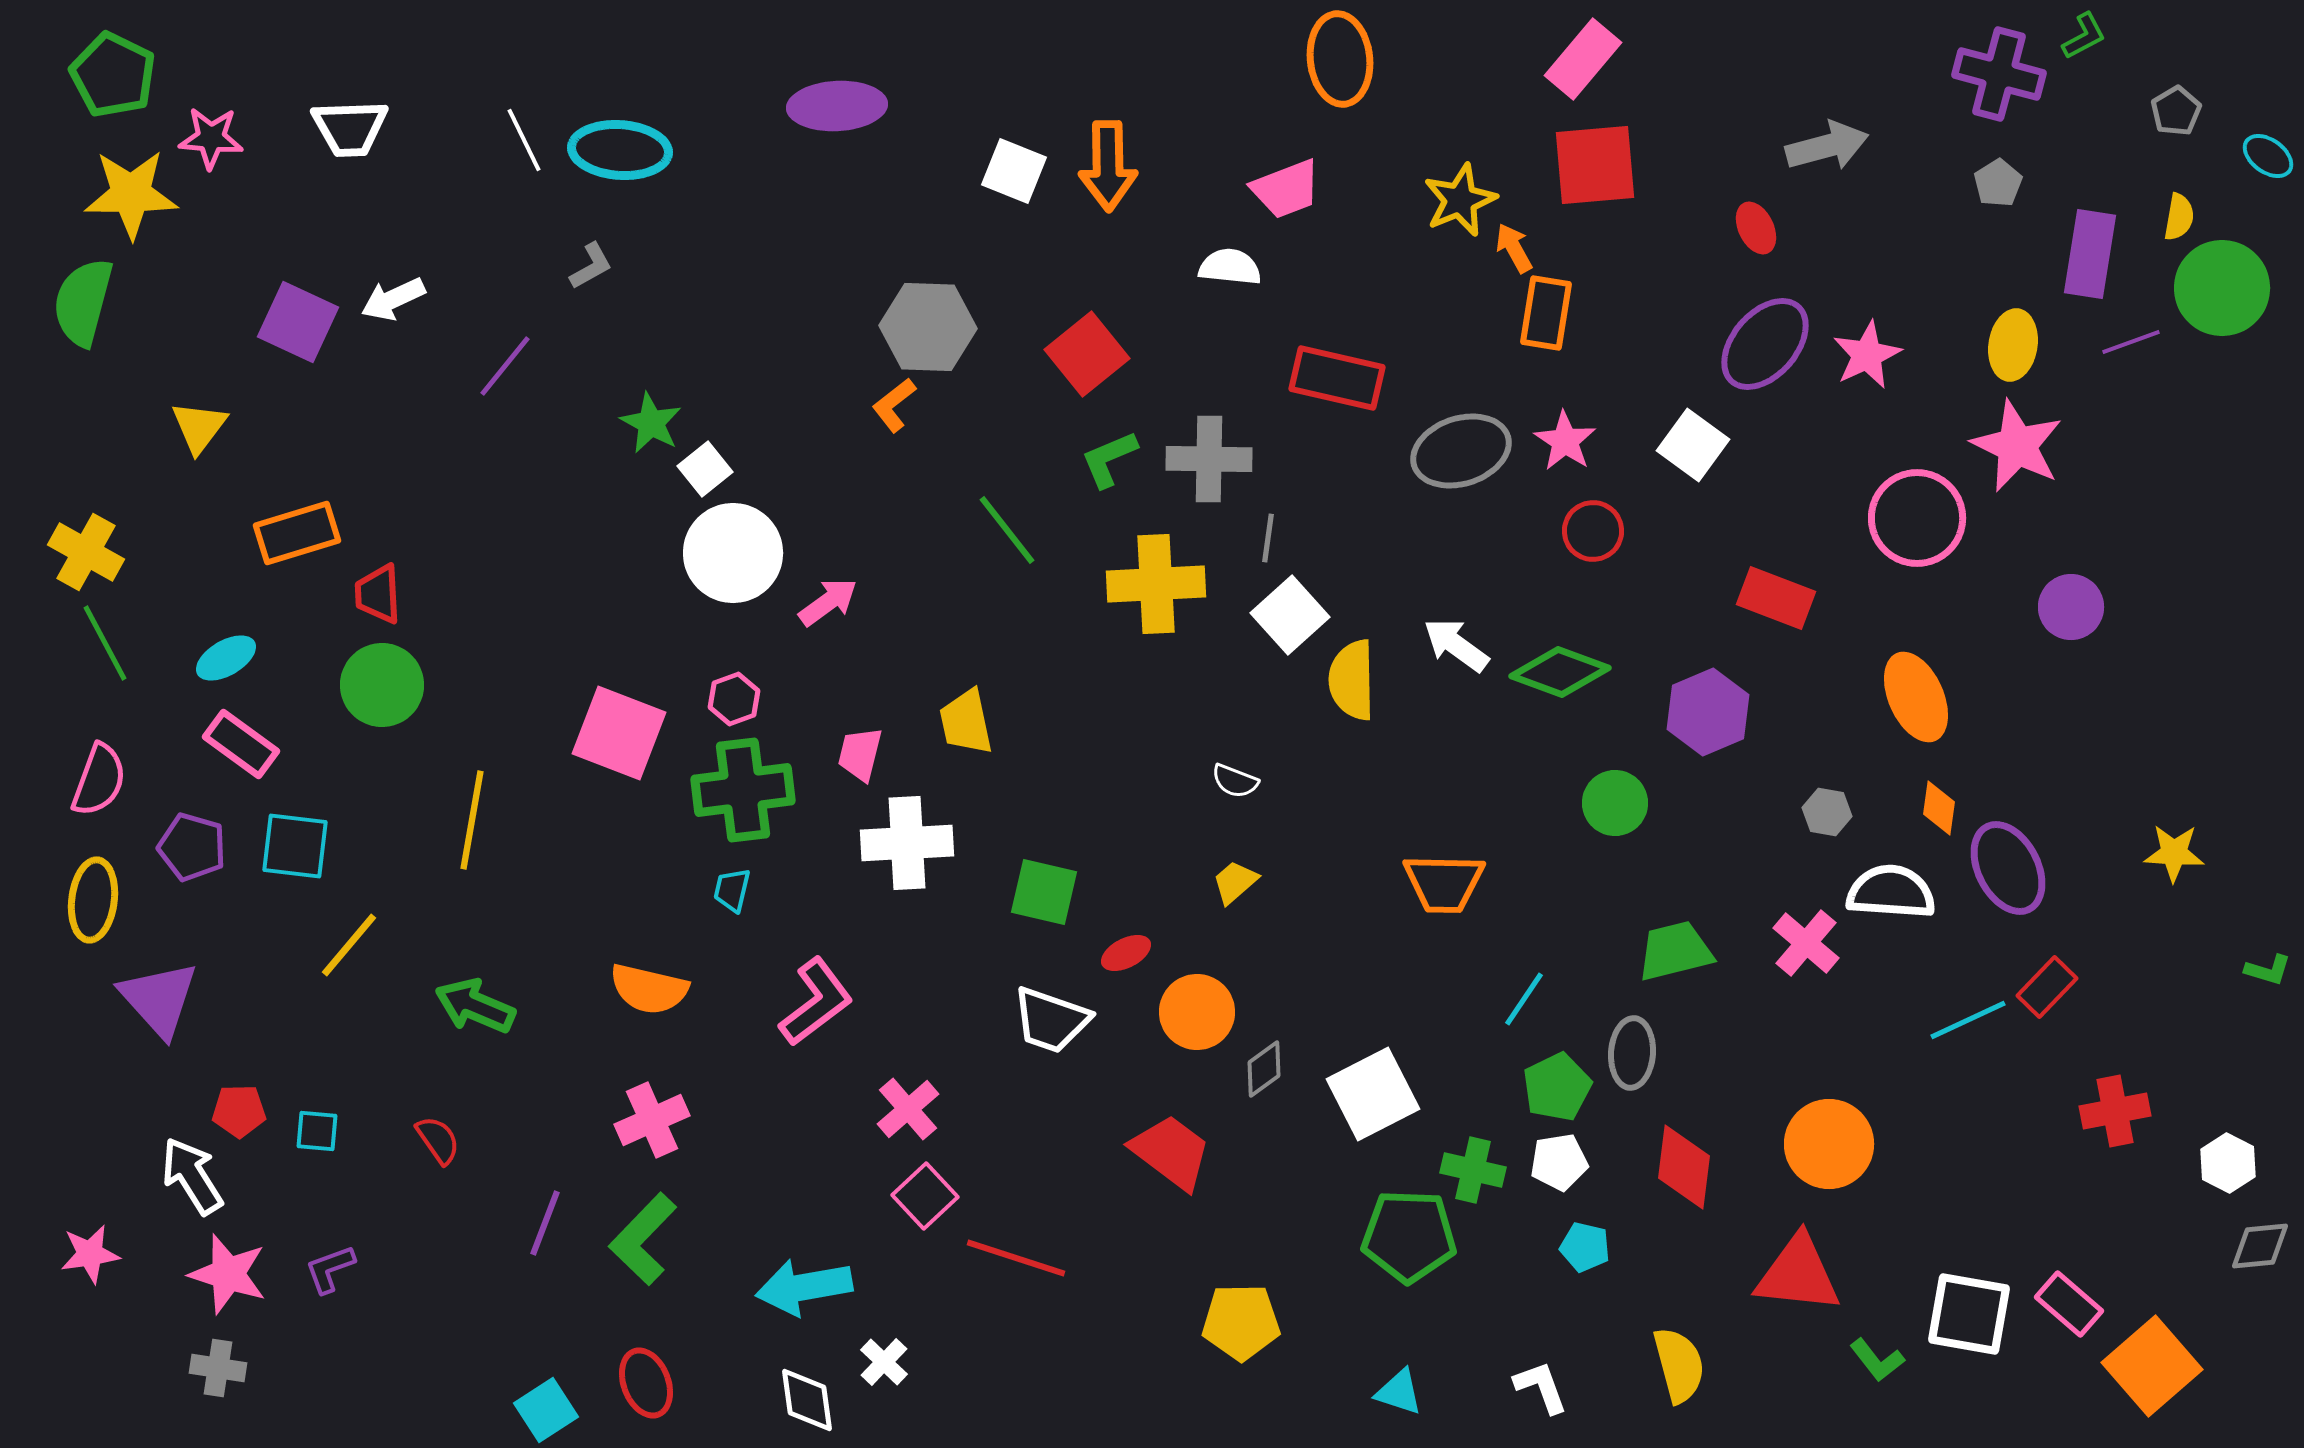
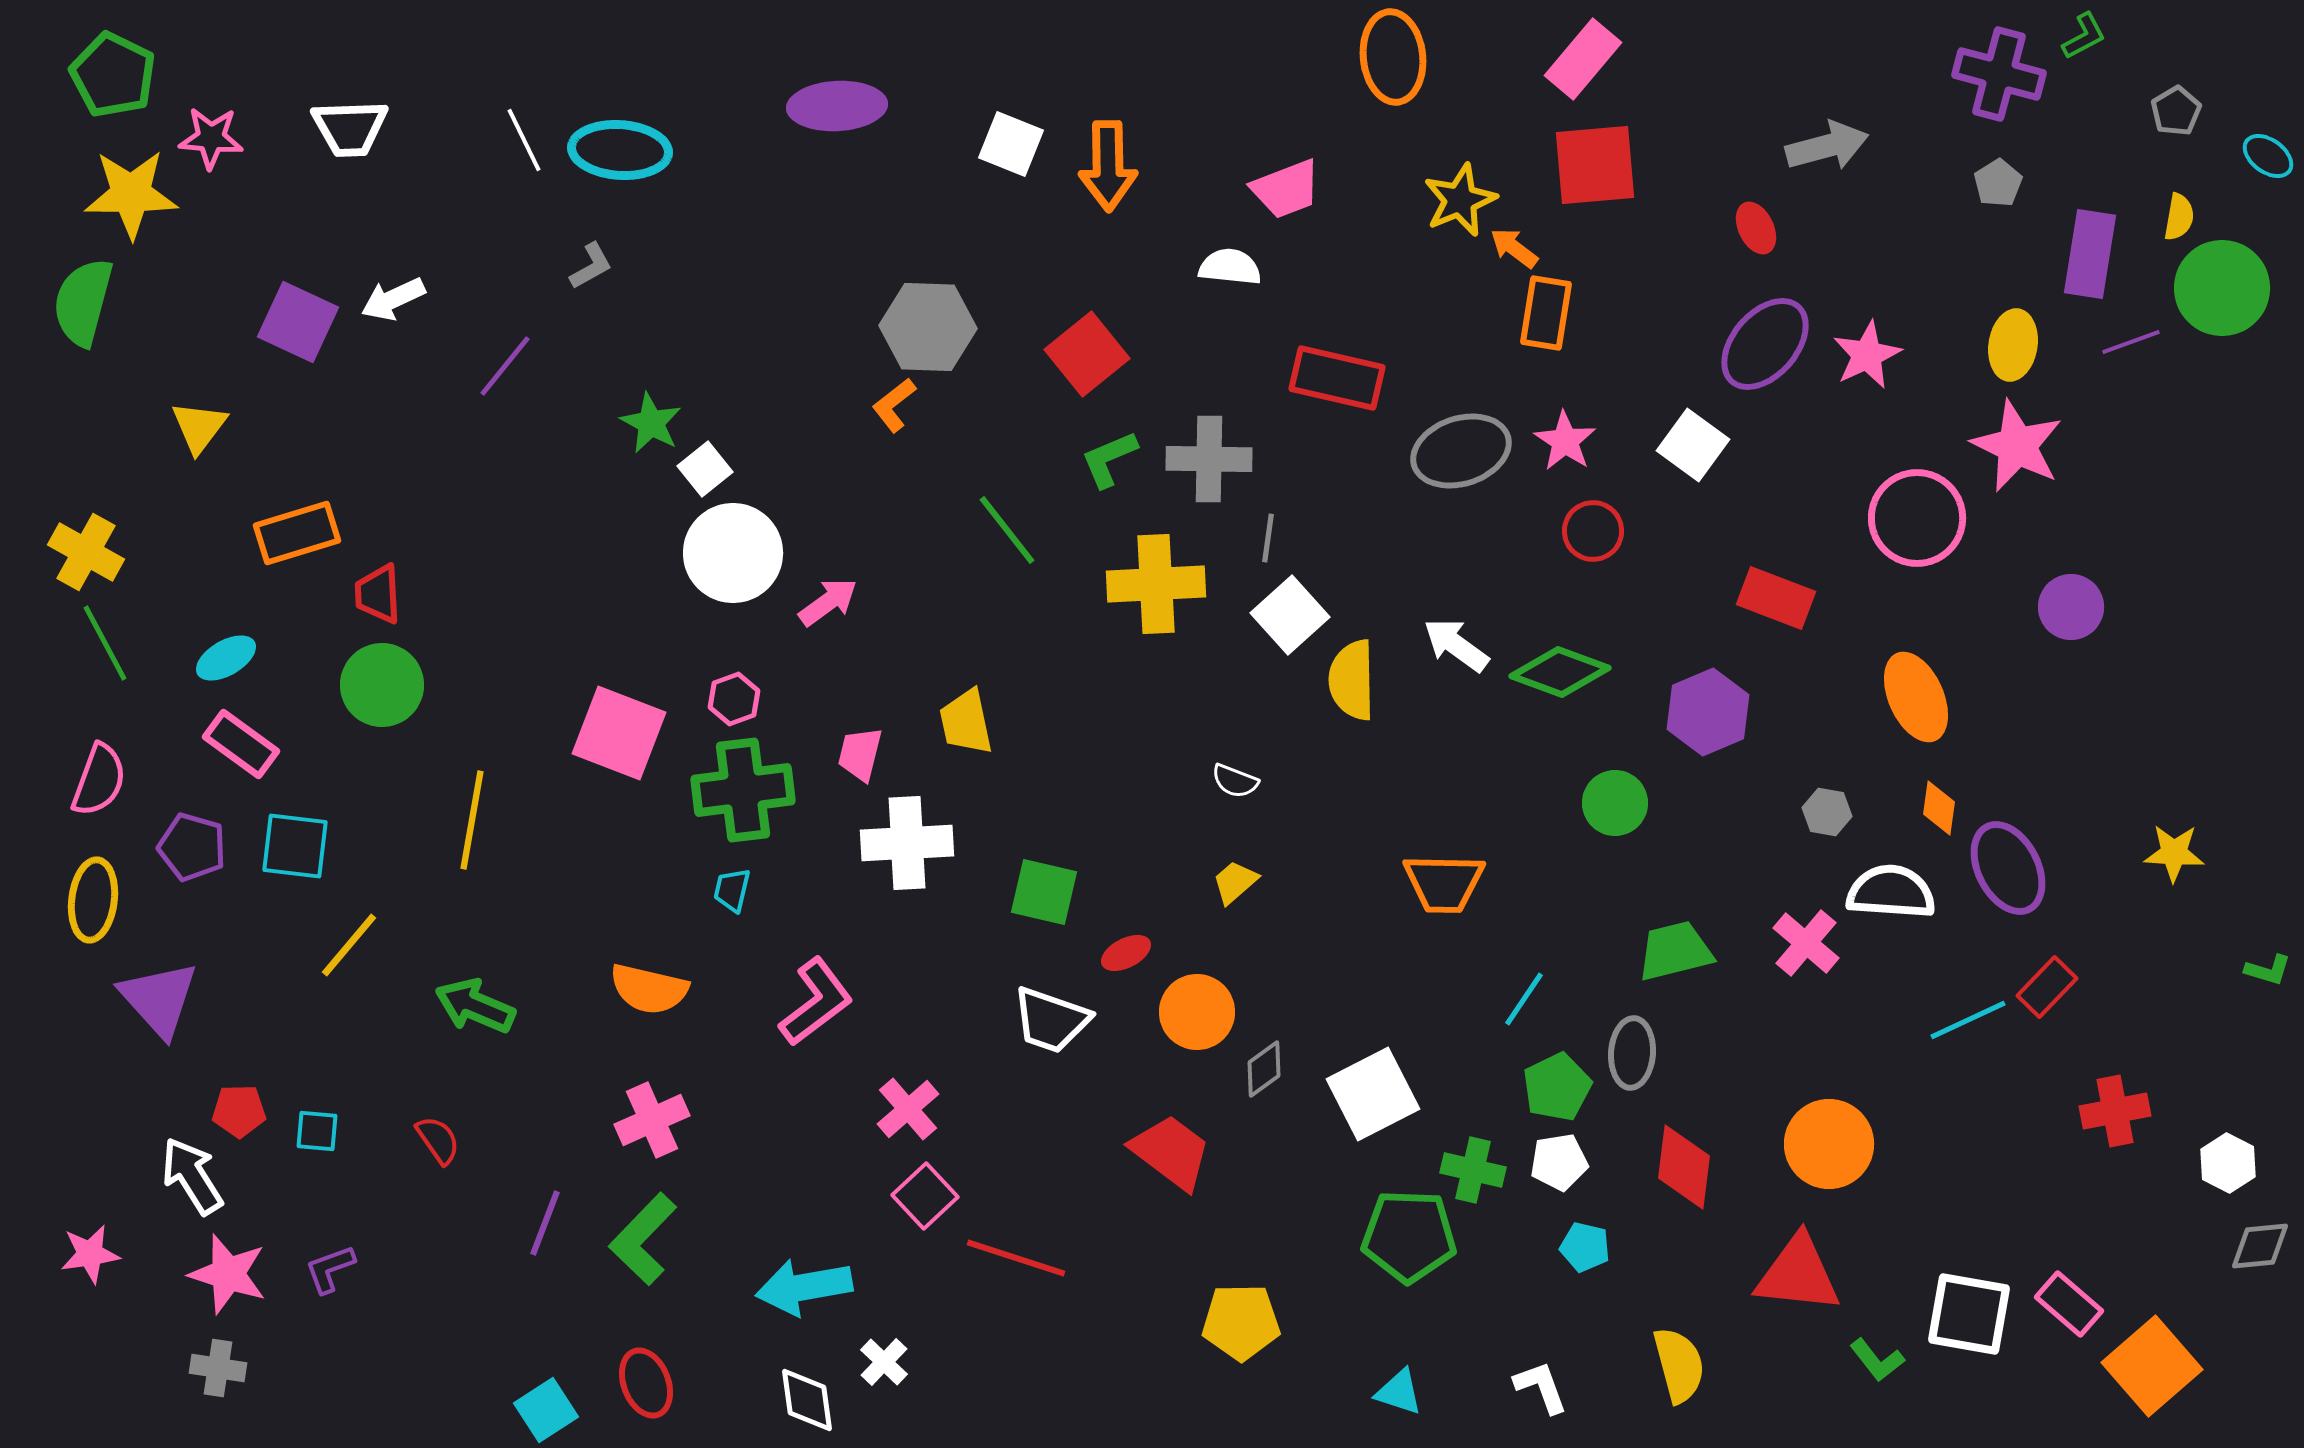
orange ellipse at (1340, 59): moved 53 px right, 2 px up
white square at (1014, 171): moved 3 px left, 27 px up
orange arrow at (1514, 248): rotated 24 degrees counterclockwise
